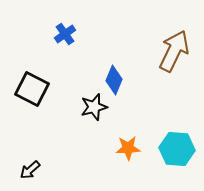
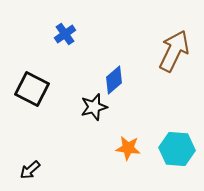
blue diamond: rotated 28 degrees clockwise
orange star: rotated 10 degrees clockwise
